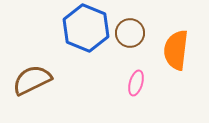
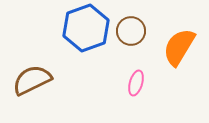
blue hexagon: rotated 18 degrees clockwise
brown circle: moved 1 px right, 2 px up
orange semicircle: moved 3 px right, 3 px up; rotated 24 degrees clockwise
